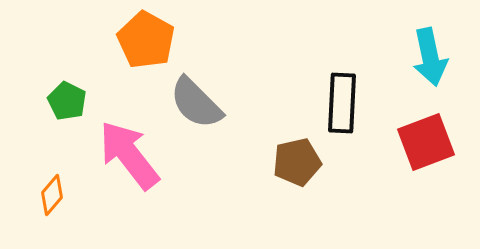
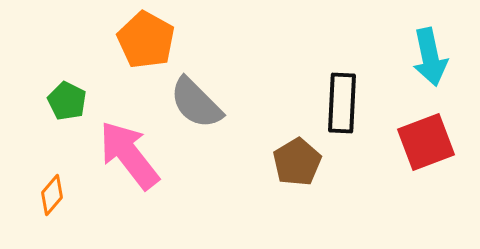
brown pentagon: rotated 18 degrees counterclockwise
